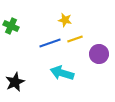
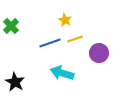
yellow star: rotated 16 degrees clockwise
green cross: rotated 21 degrees clockwise
purple circle: moved 1 px up
black star: rotated 18 degrees counterclockwise
